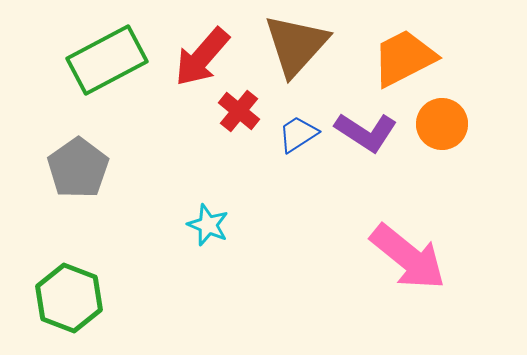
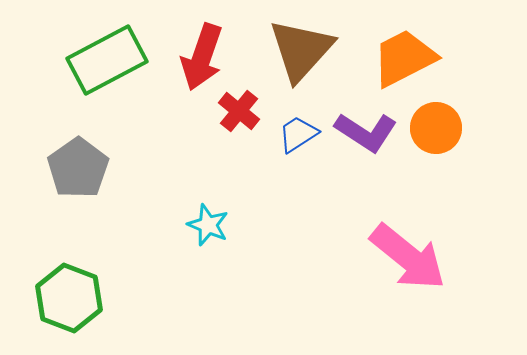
brown triangle: moved 5 px right, 5 px down
red arrow: rotated 22 degrees counterclockwise
orange circle: moved 6 px left, 4 px down
